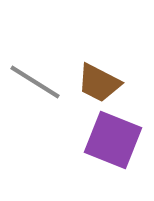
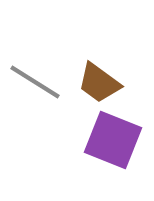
brown trapezoid: rotated 9 degrees clockwise
